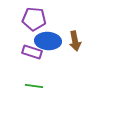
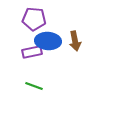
purple rectangle: rotated 30 degrees counterclockwise
green line: rotated 12 degrees clockwise
